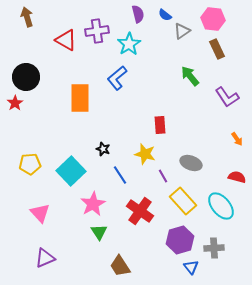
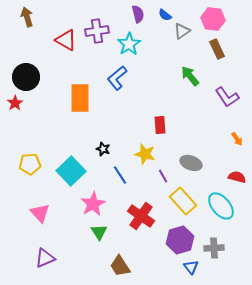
red cross: moved 1 px right, 5 px down
